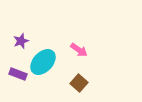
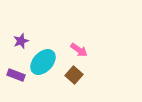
purple rectangle: moved 2 px left, 1 px down
brown square: moved 5 px left, 8 px up
